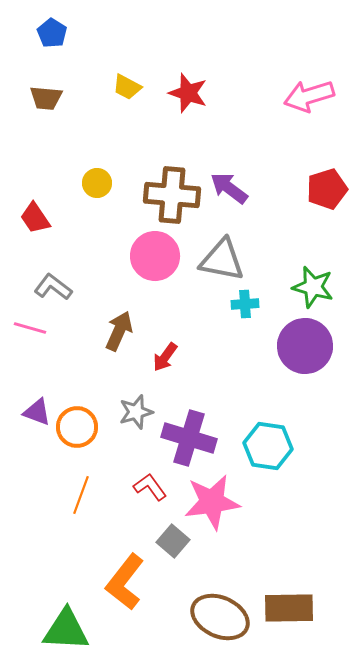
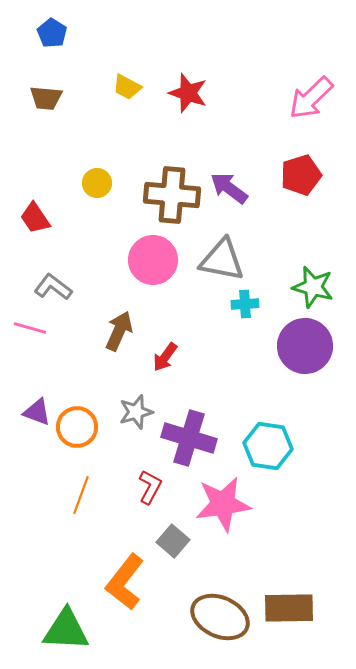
pink arrow: moved 2 px right, 2 px down; rotated 27 degrees counterclockwise
red pentagon: moved 26 px left, 14 px up
pink circle: moved 2 px left, 4 px down
red L-shape: rotated 64 degrees clockwise
pink star: moved 11 px right, 2 px down
